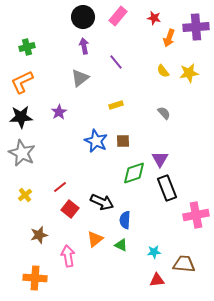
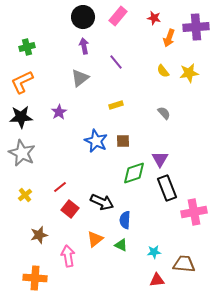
pink cross: moved 2 px left, 3 px up
